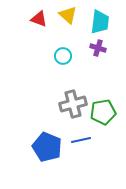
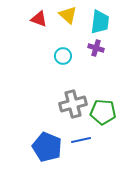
purple cross: moved 2 px left
green pentagon: rotated 15 degrees clockwise
